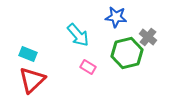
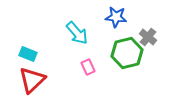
cyan arrow: moved 1 px left, 2 px up
pink rectangle: rotated 35 degrees clockwise
